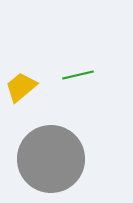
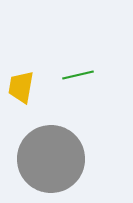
yellow trapezoid: rotated 40 degrees counterclockwise
